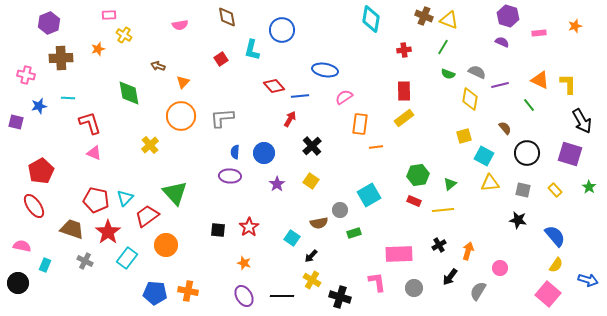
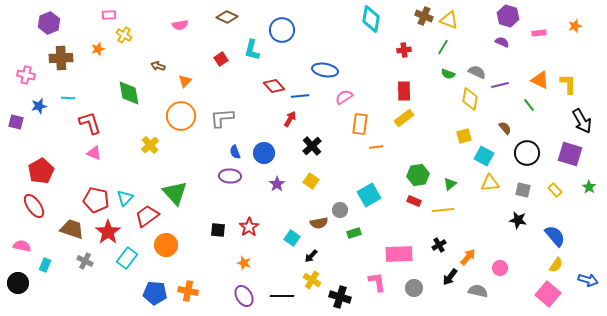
brown diamond at (227, 17): rotated 55 degrees counterclockwise
orange triangle at (183, 82): moved 2 px right, 1 px up
blue semicircle at (235, 152): rotated 24 degrees counterclockwise
orange arrow at (468, 251): moved 6 px down; rotated 24 degrees clockwise
gray semicircle at (478, 291): rotated 72 degrees clockwise
